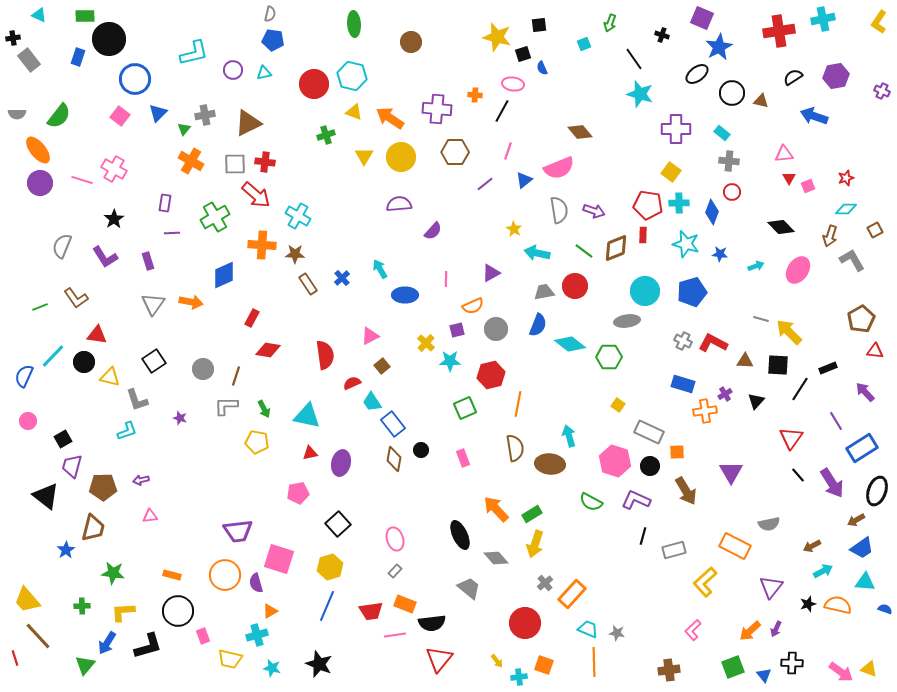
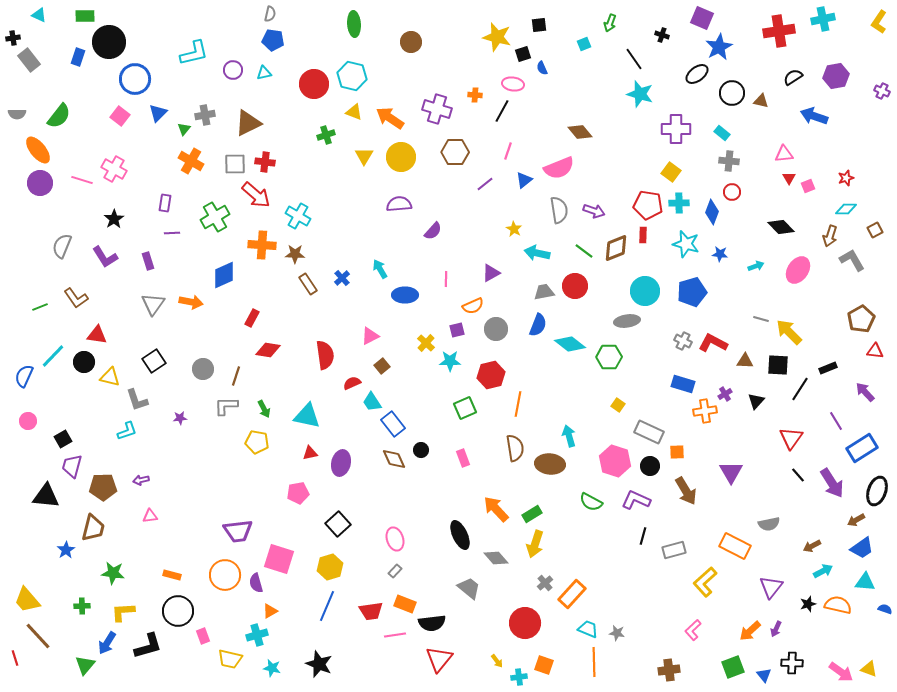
black circle at (109, 39): moved 3 px down
purple cross at (437, 109): rotated 12 degrees clockwise
purple star at (180, 418): rotated 24 degrees counterclockwise
brown diamond at (394, 459): rotated 35 degrees counterclockwise
black triangle at (46, 496): rotated 32 degrees counterclockwise
